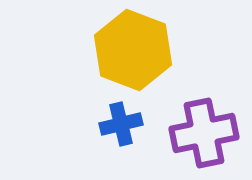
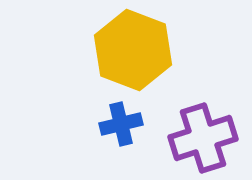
purple cross: moved 1 px left, 5 px down; rotated 6 degrees counterclockwise
